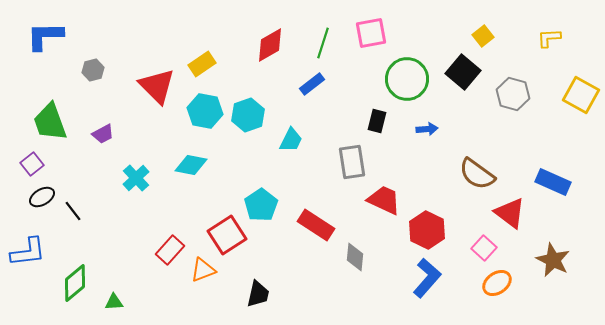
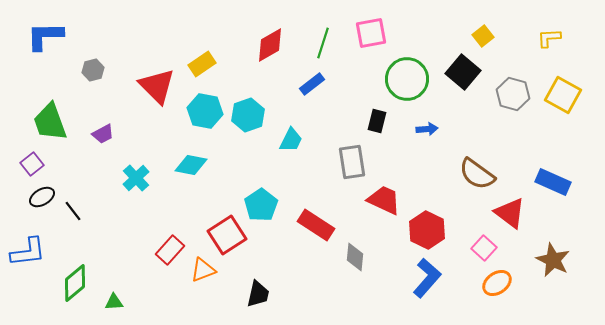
yellow square at (581, 95): moved 18 px left
